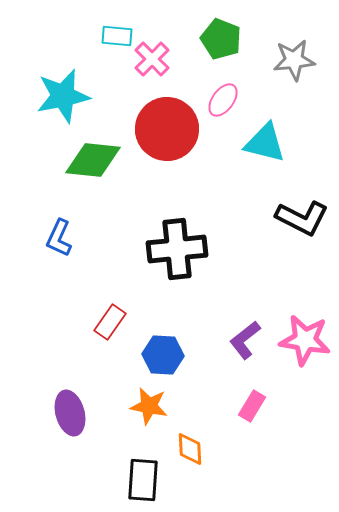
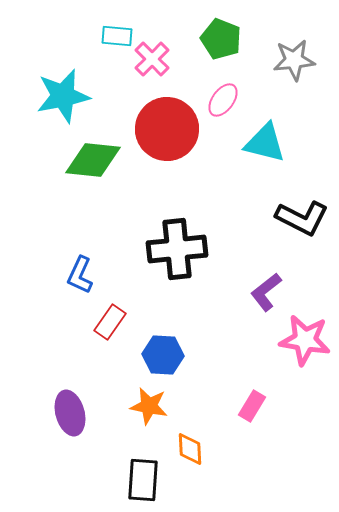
blue L-shape: moved 21 px right, 37 px down
purple L-shape: moved 21 px right, 48 px up
